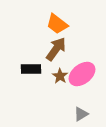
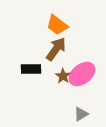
orange trapezoid: moved 1 px down
brown star: moved 3 px right
